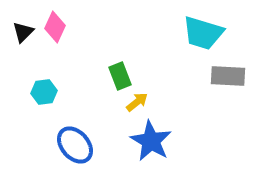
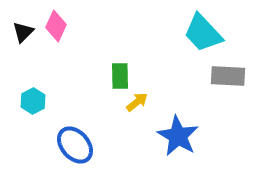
pink diamond: moved 1 px right, 1 px up
cyan trapezoid: rotated 30 degrees clockwise
green rectangle: rotated 20 degrees clockwise
cyan hexagon: moved 11 px left, 9 px down; rotated 20 degrees counterclockwise
blue star: moved 27 px right, 5 px up
